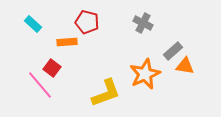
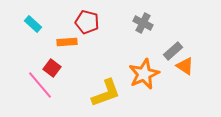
orange triangle: rotated 24 degrees clockwise
orange star: moved 1 px left
